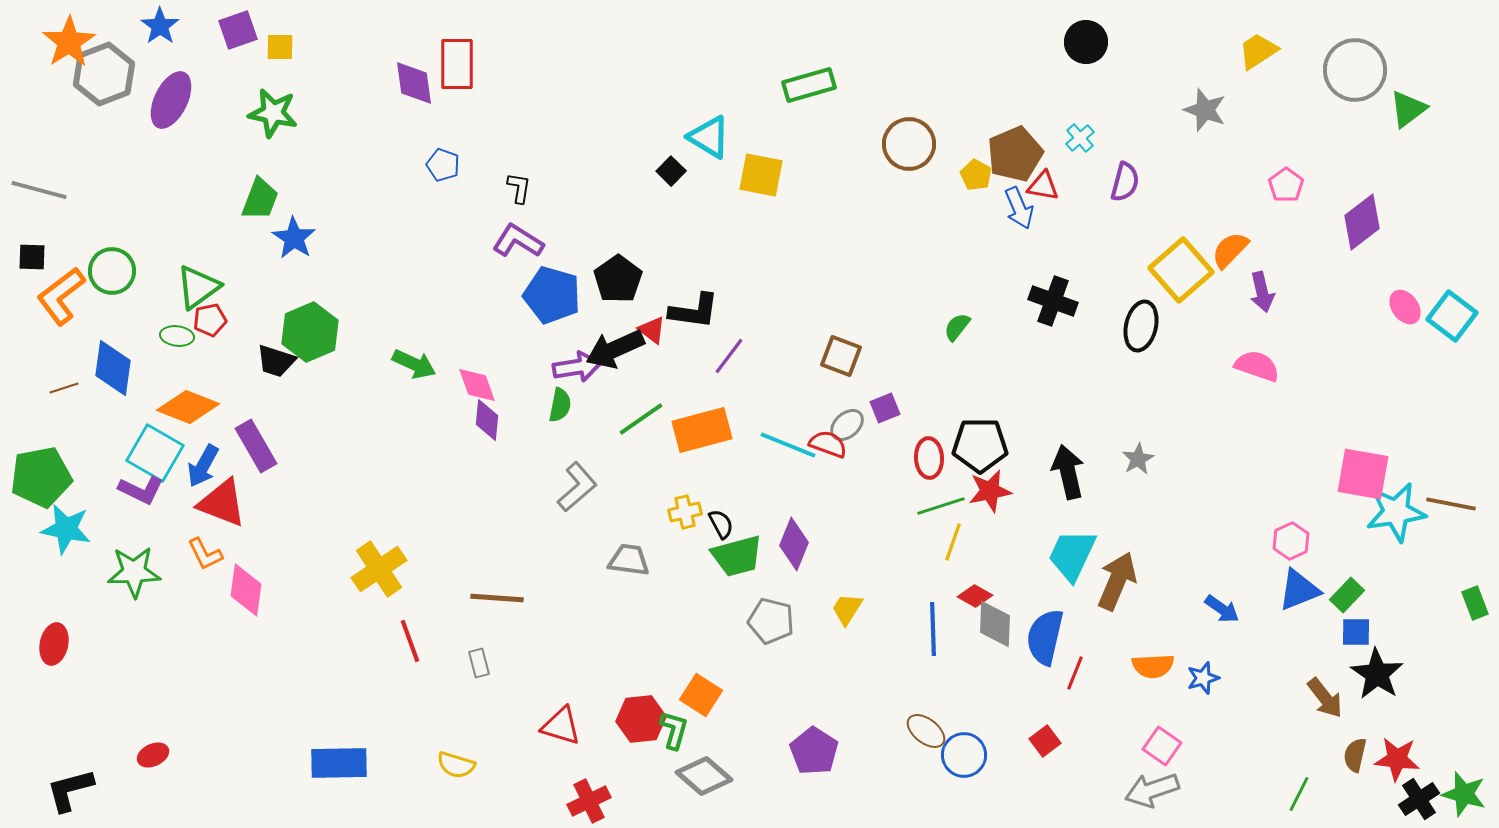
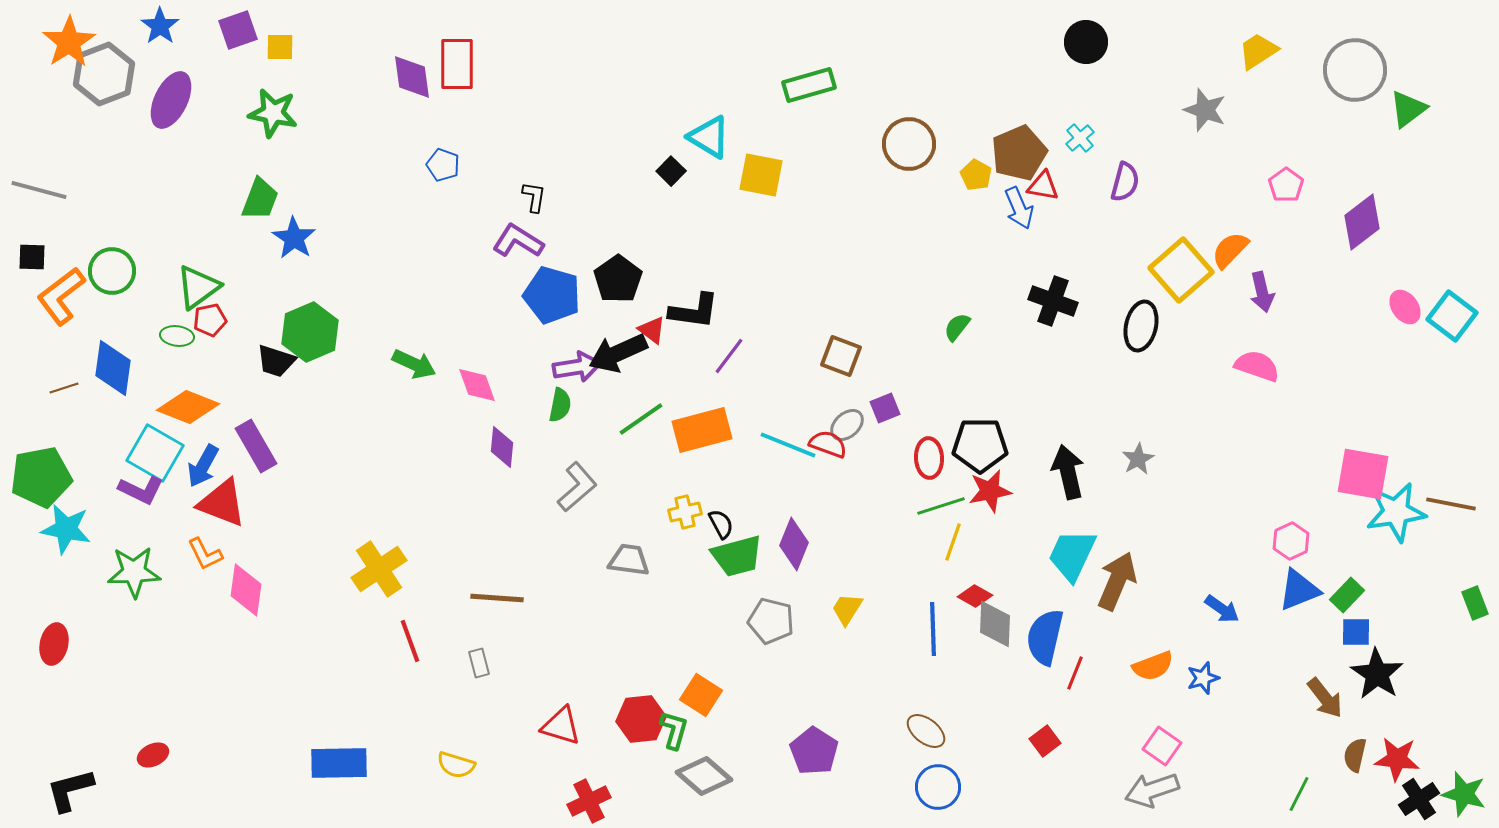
purple diamond at (414, 83): moved 2 px left, 6 px up
brown pentagon at (1015, 154): moved 4 px right, 1 px up
black L-shape at (519, 188): moved 15 px right, 9 px down
black arrow at (615, 349): moved 3 px right, 4 px down
purple diamond at (487, 420): moved 15 px right, 27 px down
orange semicircle at (1153, 666): rotated 18 degrees counterclockwise
blue circle at (964, 755): moved 26 px left, 32 px down
